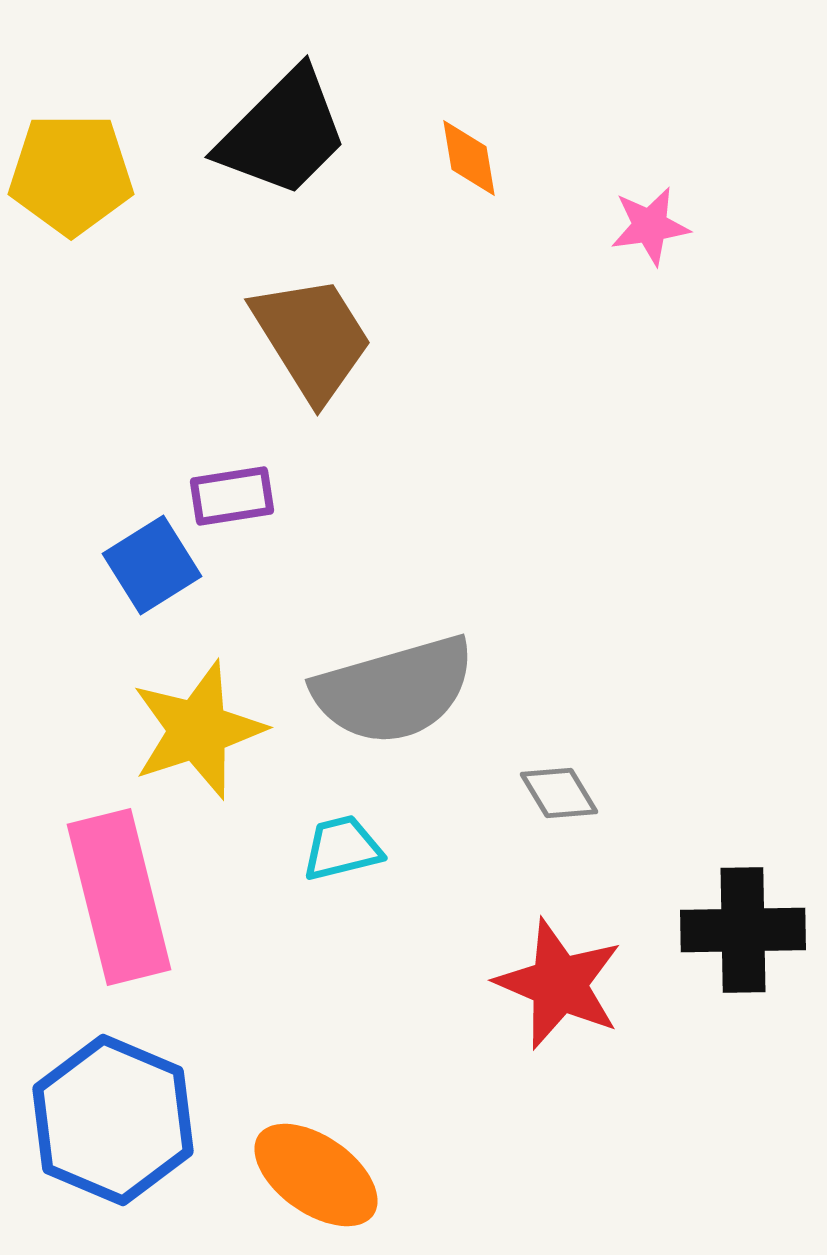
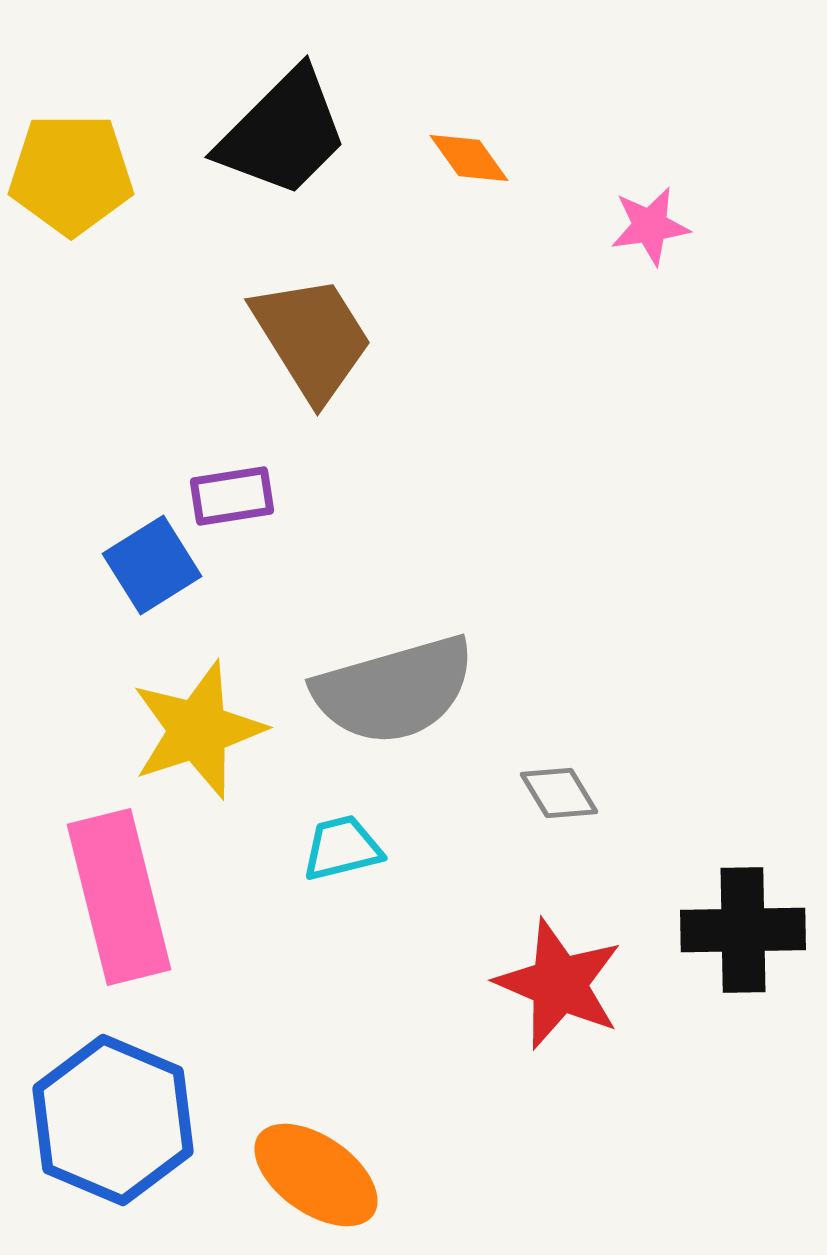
orange diamond: rotated 26 degrees counterclockwise
